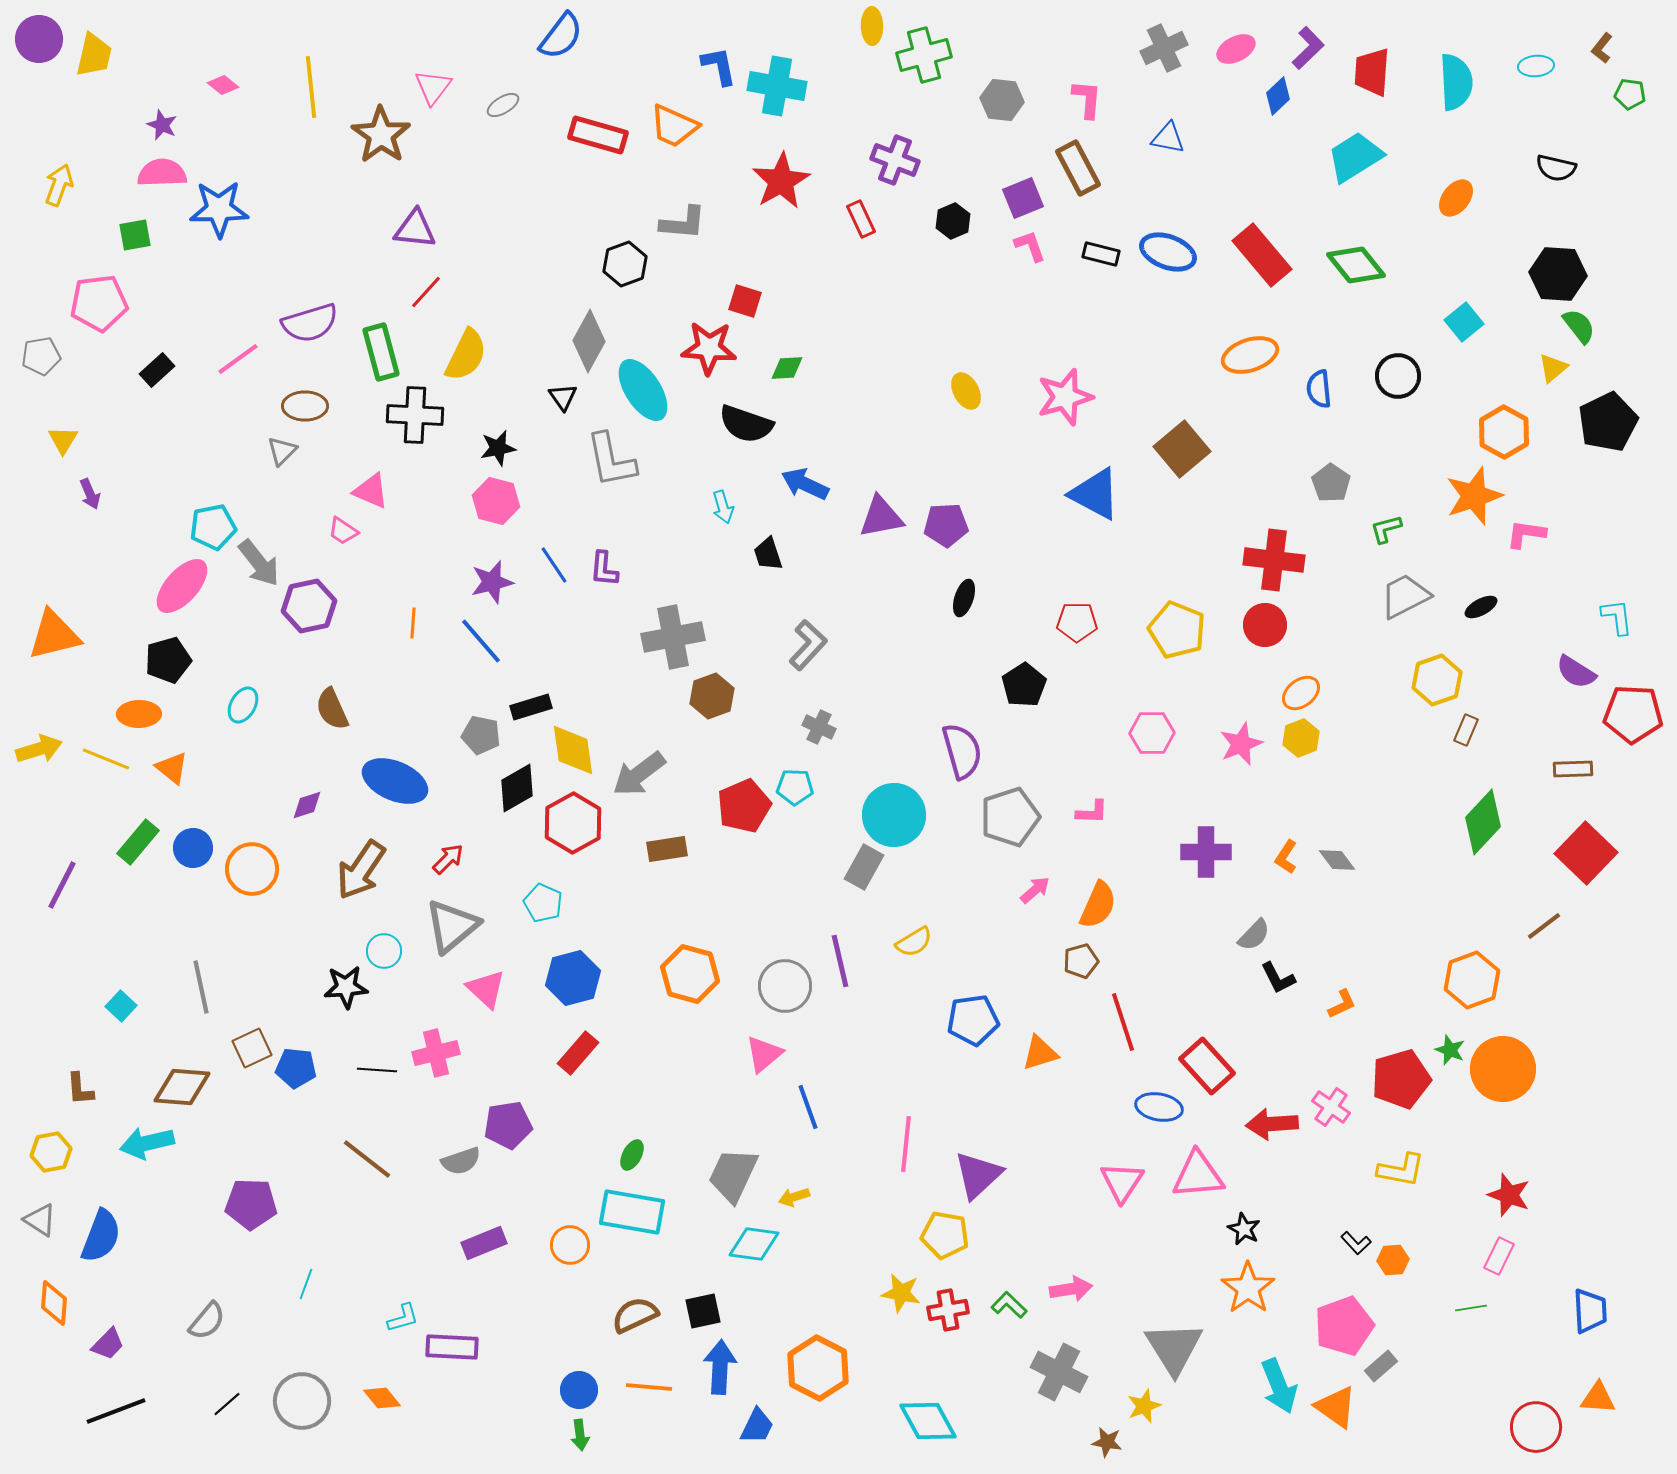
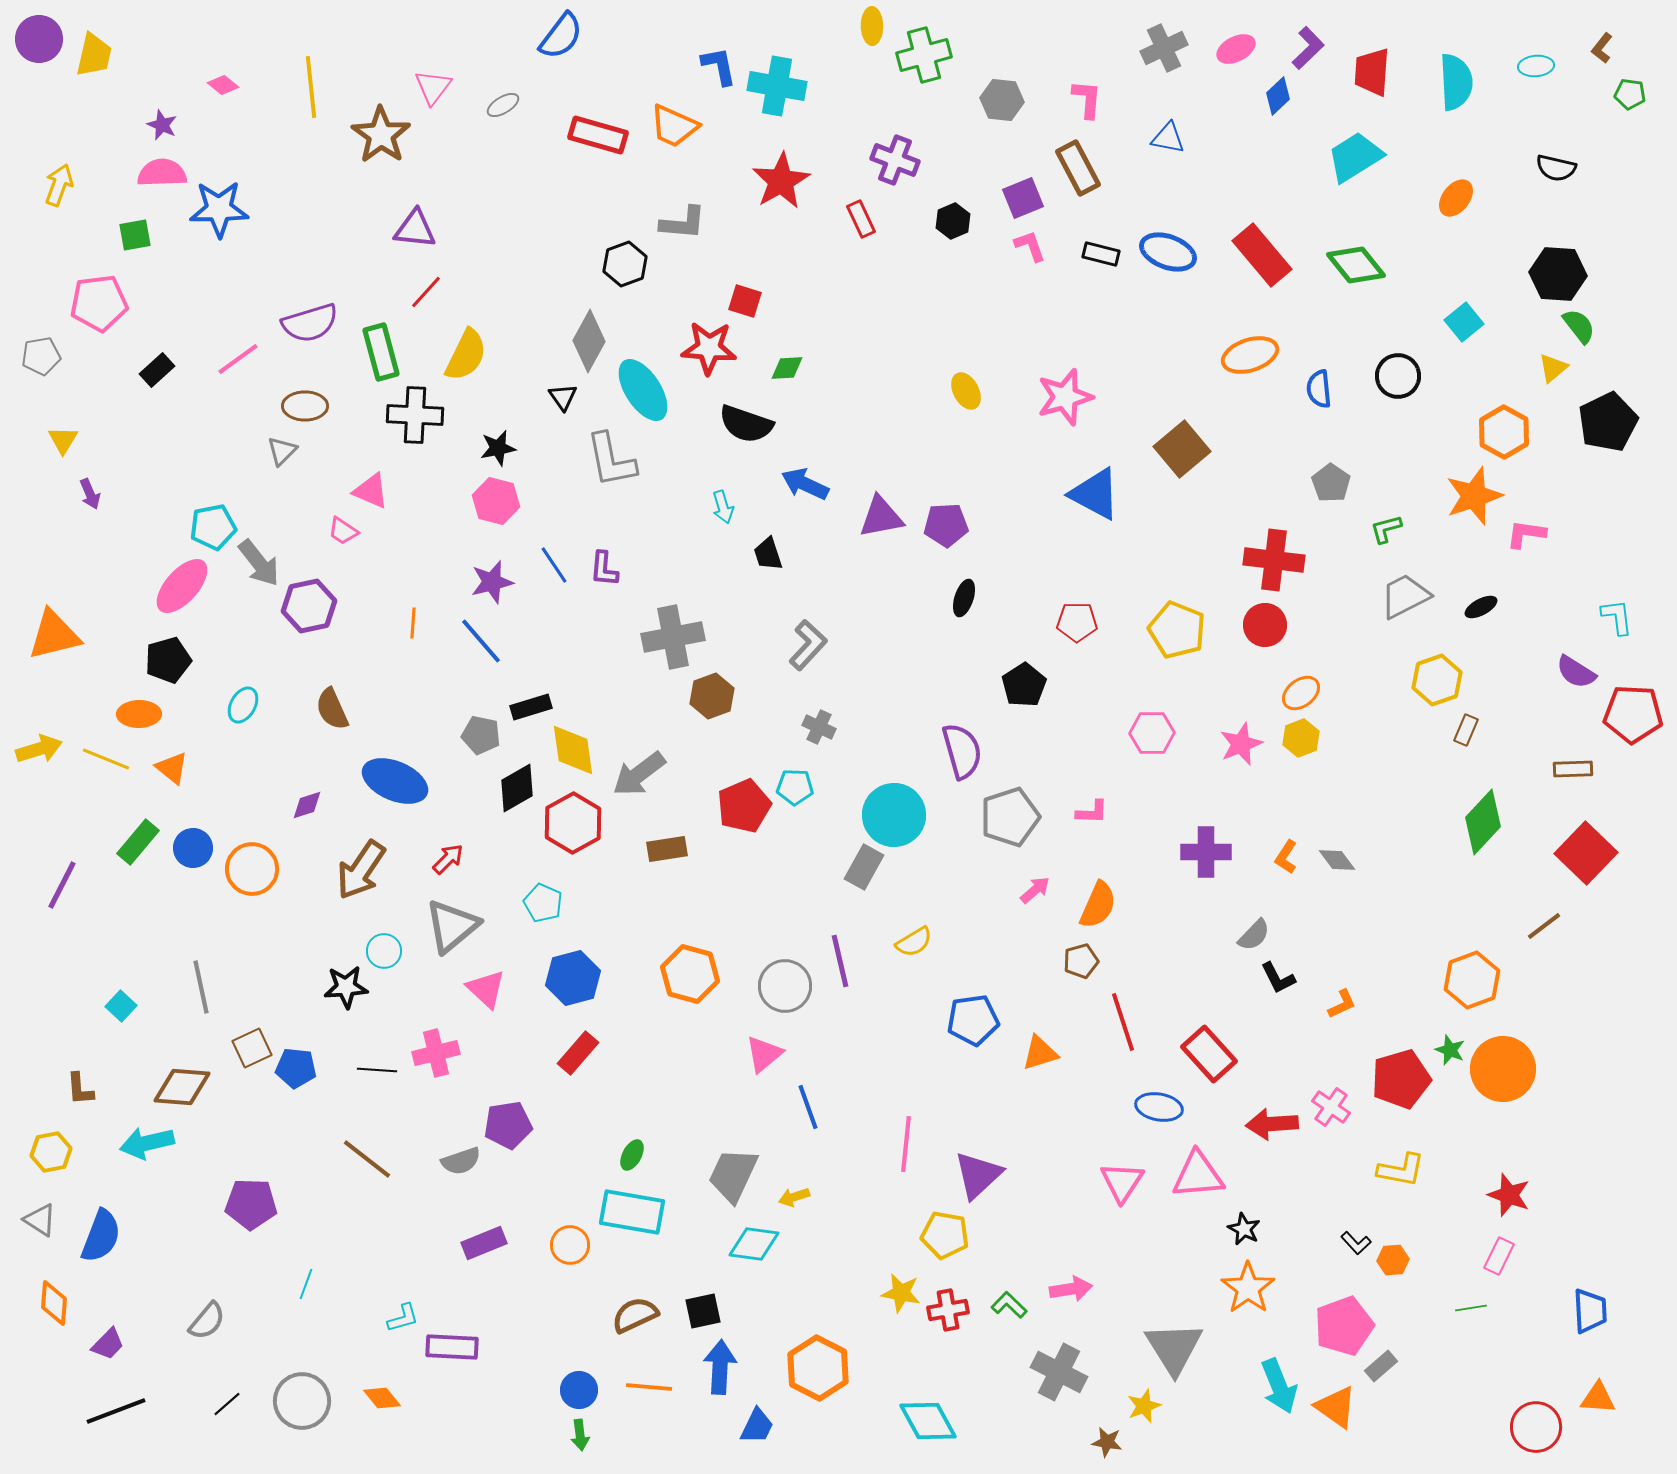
red rectangle at (1207, 1066): moved 2 px right, 12 px up
